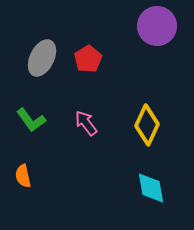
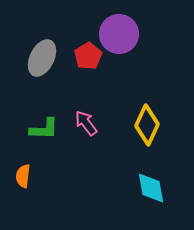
purple circle: moved 38 px left, 8 px down
red pentagon: moved 3 px up
green L-shape: moved 13 px right, 9 px down; rotated 52 degrees counterclockwise
orange semicircle: rotated 20 degrees clockwise
